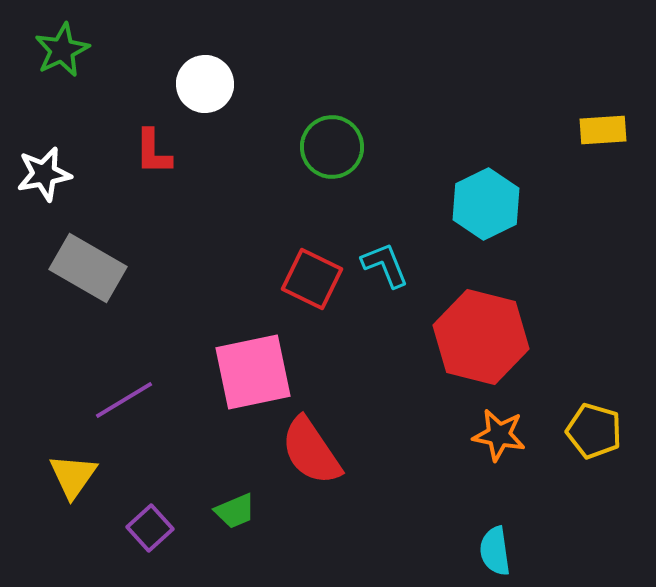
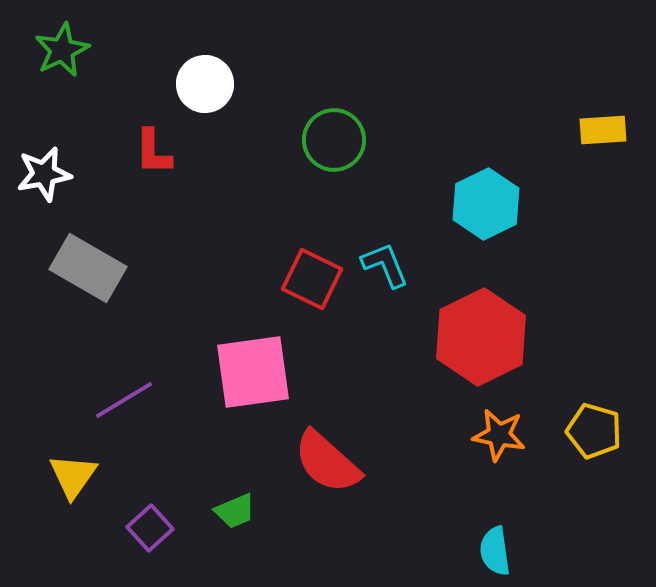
green circle: moved 2 px right, 7 px up
red hexagon: rotated 20 degrees clockwise
pink square: rotated 4 degrees clockwise
red semicircle: moved 16 px right, 11 px down; rotated 14 degrees counterclockwise
